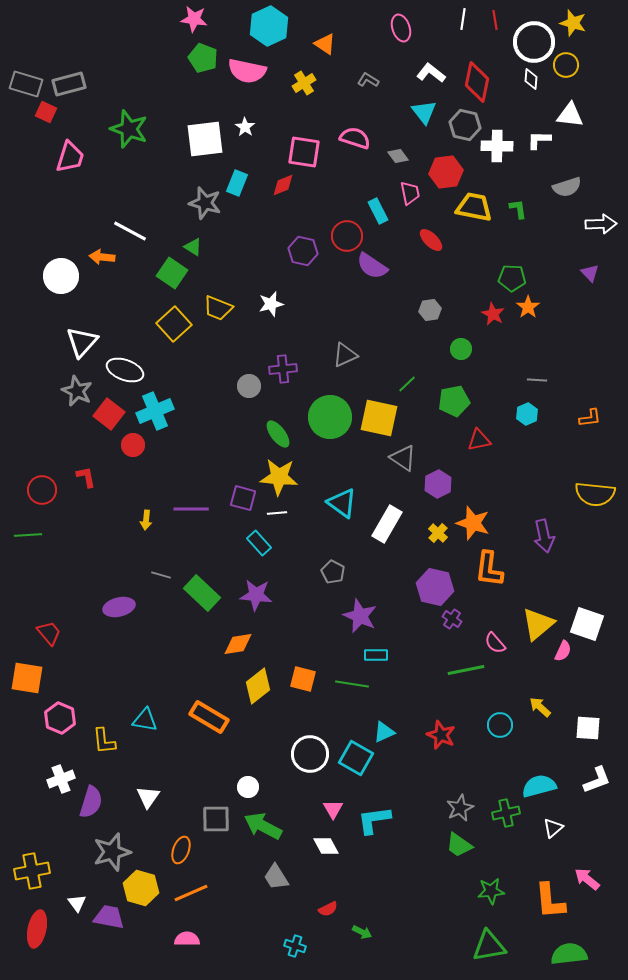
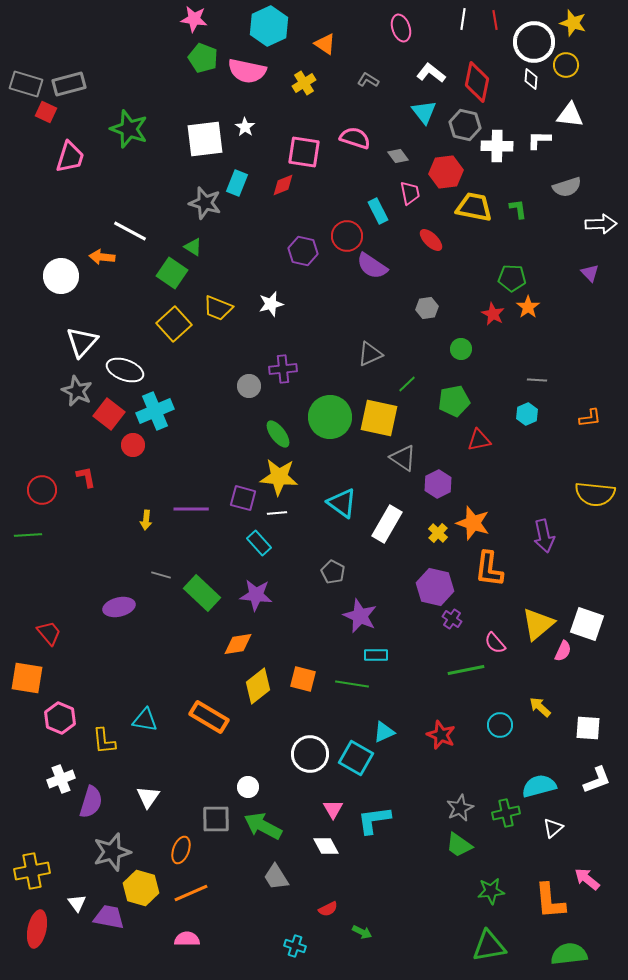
gray hexagon at (430, 310): moved 3 px left, 2 px up
gray triangle at (345, 355): moved 25 px right, 1 px up
